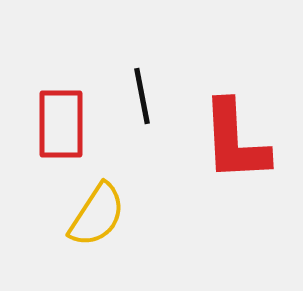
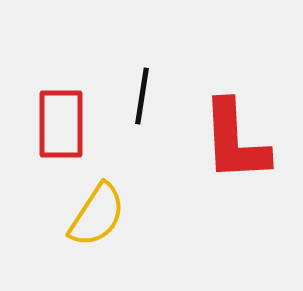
black line: rotated 20 degrees clockwise
